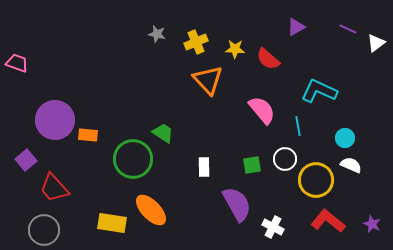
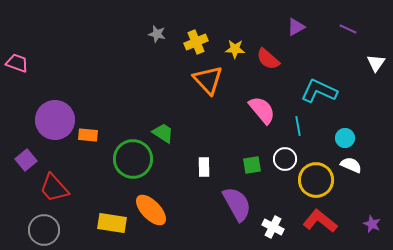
white triangle: moved 20 px down; rotated 18 degrees counterclockwise
red L-shape: moved 8 px left
